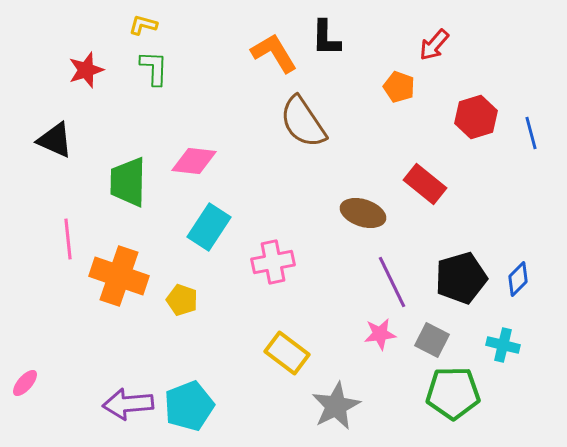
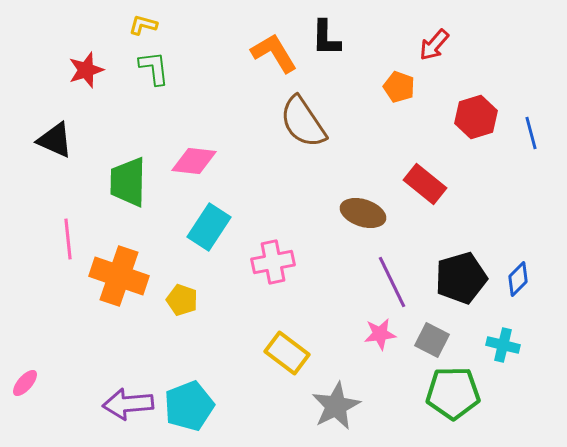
green L-shape: rotated 9 degrees counterclockwise
